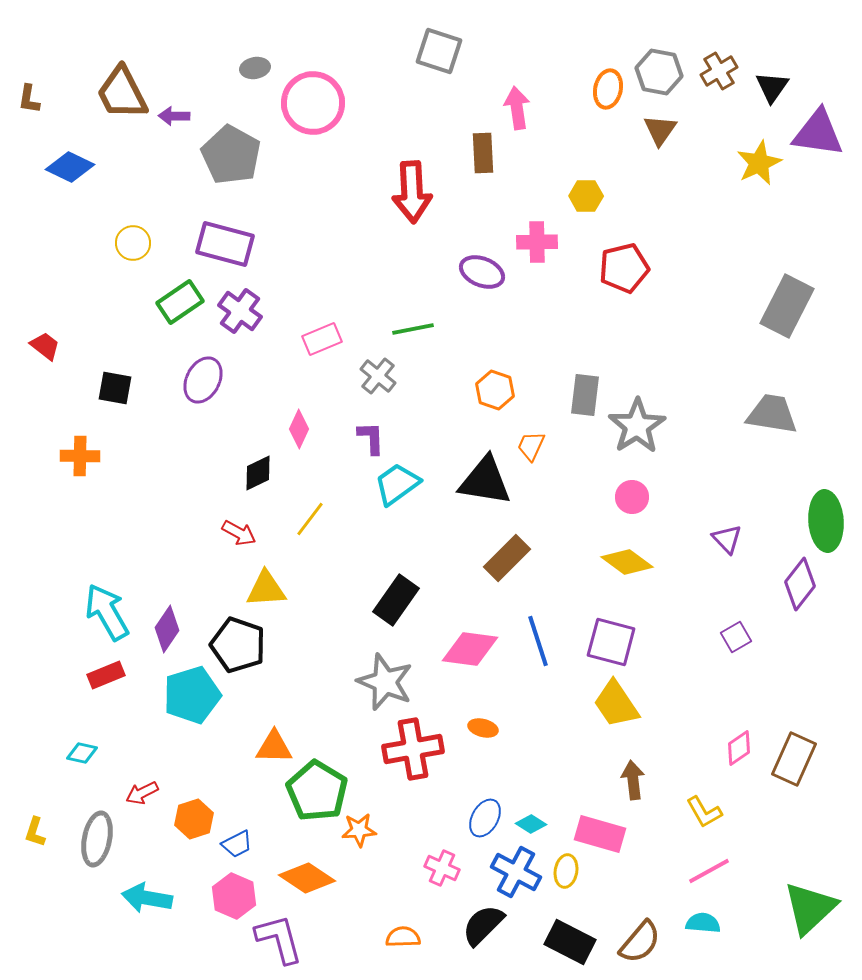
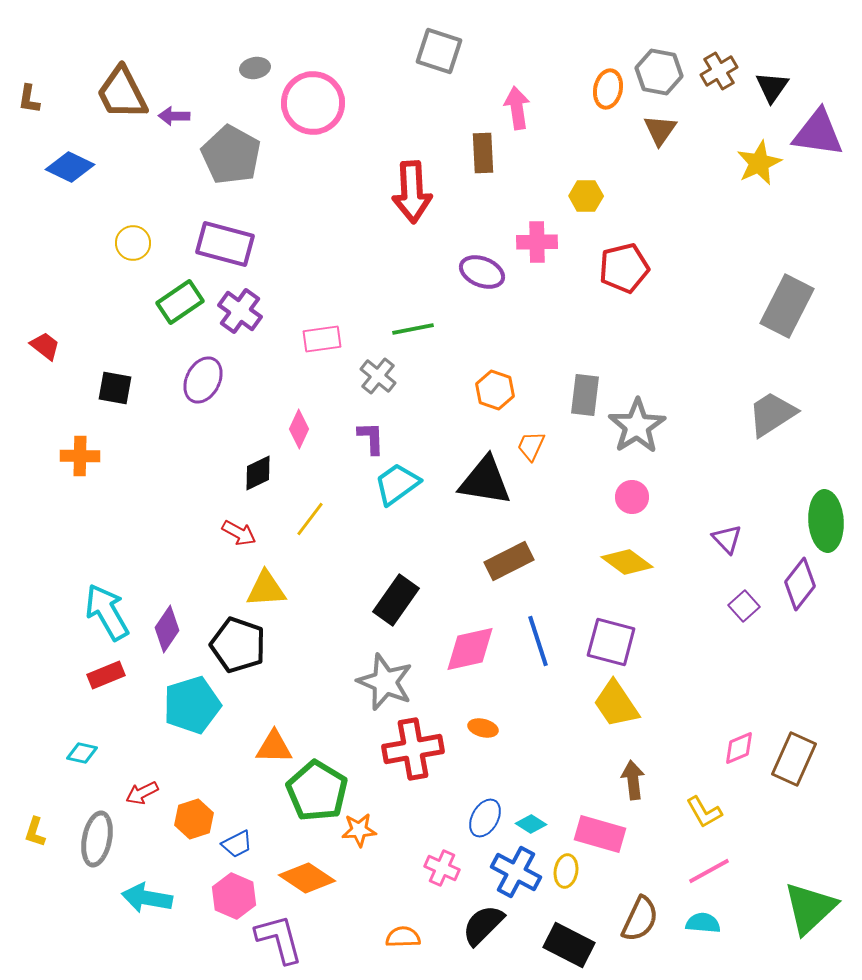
pink rectangle at (322, 339): rotated 15 degrees clockwise
gray trapezoid at (772, 414): rotated 42 degrees counterclockwise
brown rectangle at (507, 558): moved 2 px right, 3 px down; rotated 18 degrees clockwise
purple square at (736, 637): moved 8 px right, 31 px up; rotated 12 degrees counterclockwise
pink diamond at (470, 649): rotated 20 degrees counterclockwise
cyan pentagon at (192, 695): moved 10 px down
pink diamond at (739, 748): rotated 12 degrees clockwise
black rectangle at (570, 942): moved 1 px left, 3 px down
brown semicircle at (640, 942): moved 23 px up; rotated 15 degrees counterclockwise
